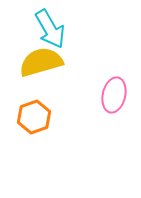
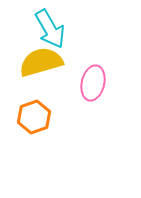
pink ellipse: moved 21 px left, 12 px up
